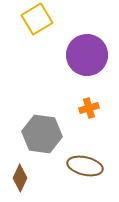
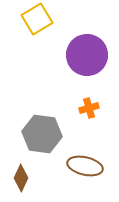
brown diamond: moved 1 px right
